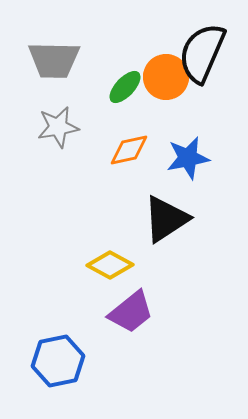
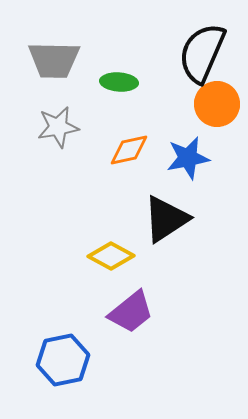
orange circle: moved 51 px right, 27 px down
green ellipse: moved 6 px left, 5 px up; rotated 51 degrees clockwise
yellow diamond: moved 1 px right, 9 px up
blue hexagon: moved 5 px right, 1 px up
